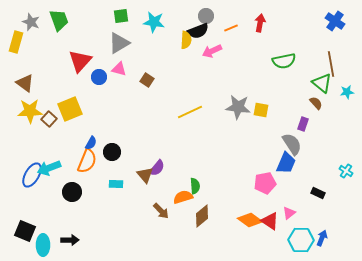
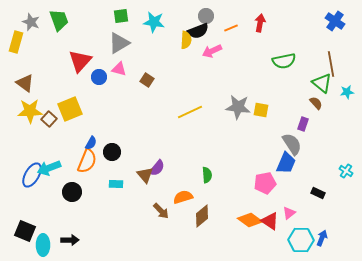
green semicircle at (195, 186): moved 12 px right, 11 px up
